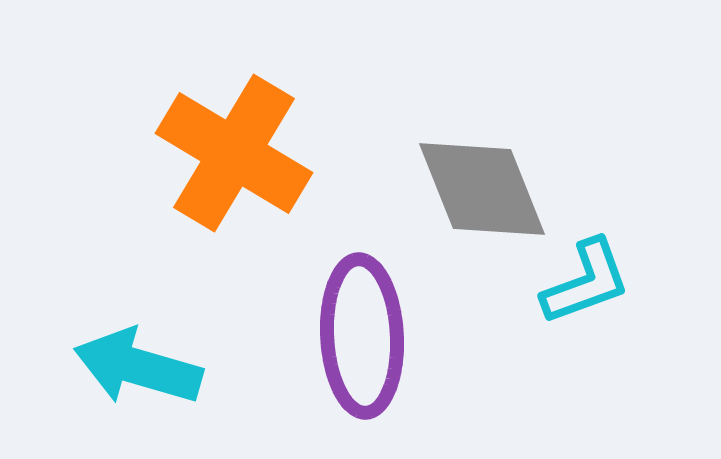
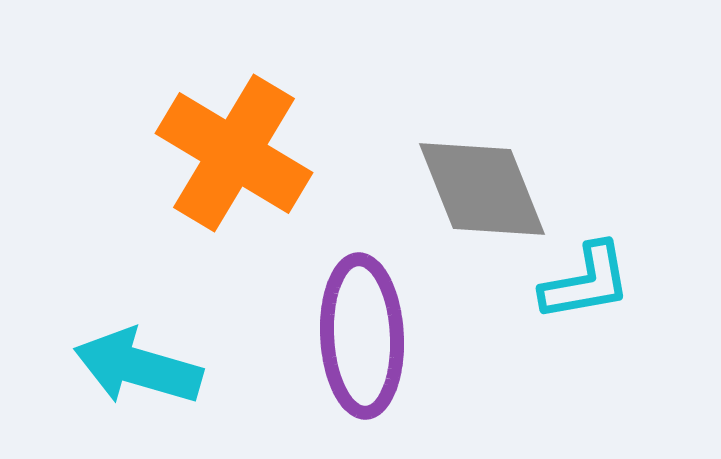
cyan L-shape: rotated 10 degrees clockwise
